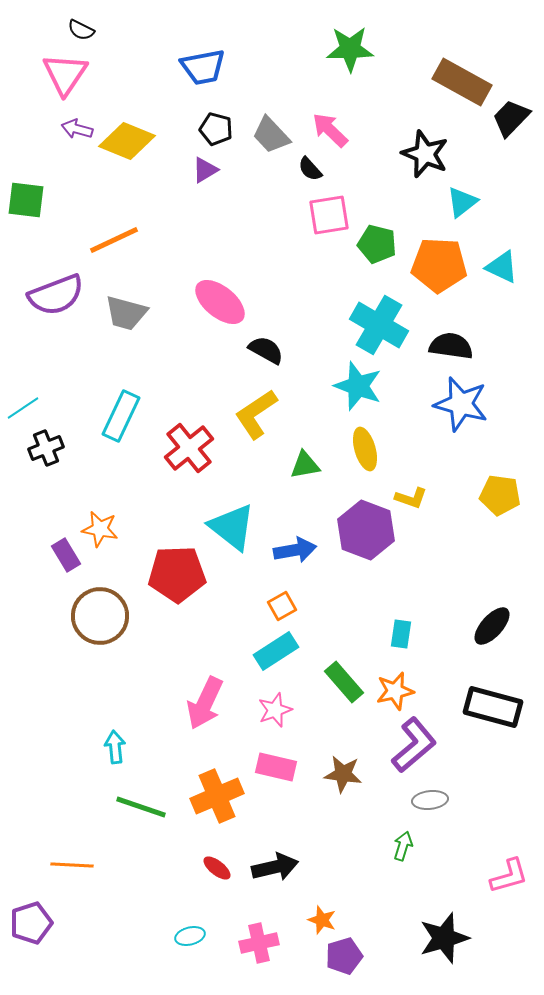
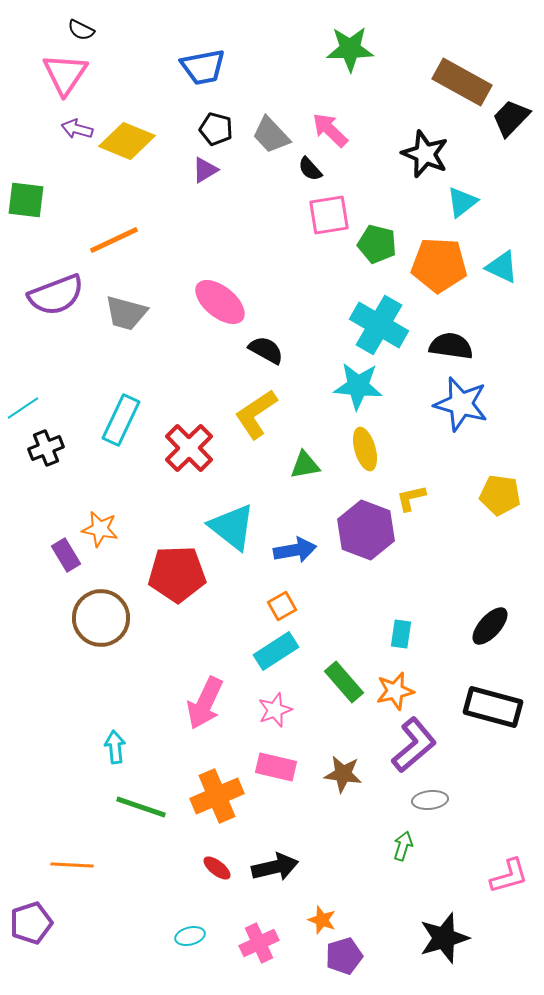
cyan star at (358, 386): rotated 15 degrees counterclockwise
cyan rectangle at (121, 416): moved 4 px down
red cross at (189, 448): rotated 6 degrees counterclockwise
yellow L-shape at (411, 498): rotated 148 degrees clockwise
brown circle at (100, 616): moved 1 px right, 2 px down
black ellipse at (492, 626): moved 2 px left
pink cross at (259, 943): rotated 12 degrees counterclockwise
